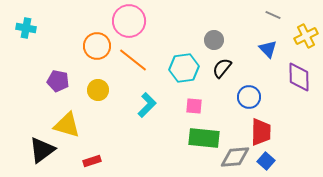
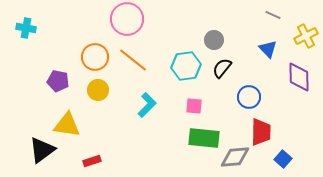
pink circle: moved 2 px left, 2 px up
orange circle: moved 2 px left, 11 px down
cyan hexagon: moved 2 px right, 2 px up
yellow triangle: rotated 8 degrees counterclockwise
blue square: moved 17 px right, 2 px up
